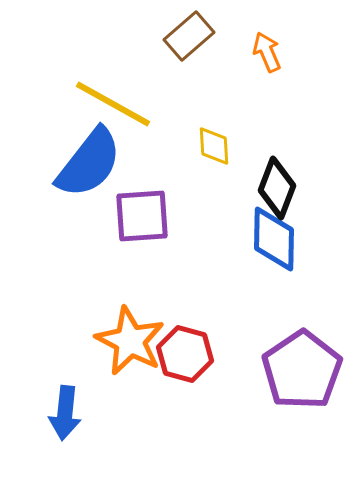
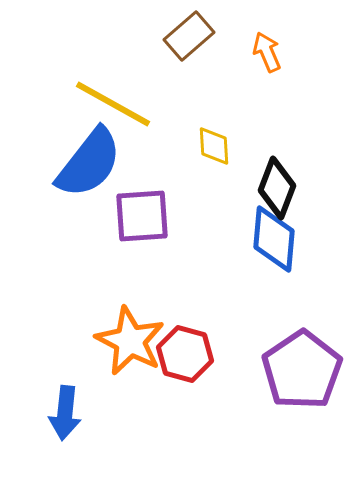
blue diamond: rotated 4 degrees clockwise
